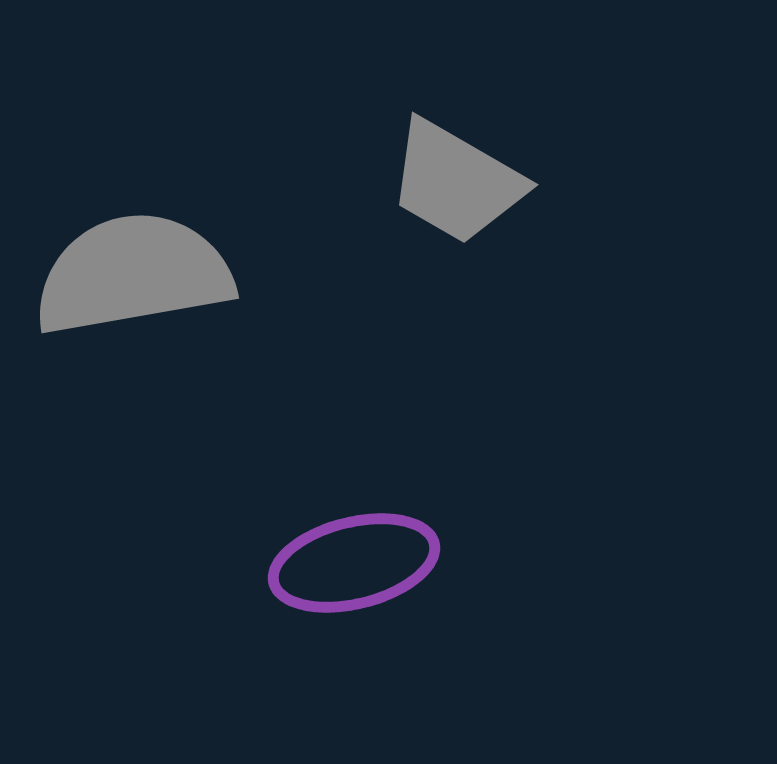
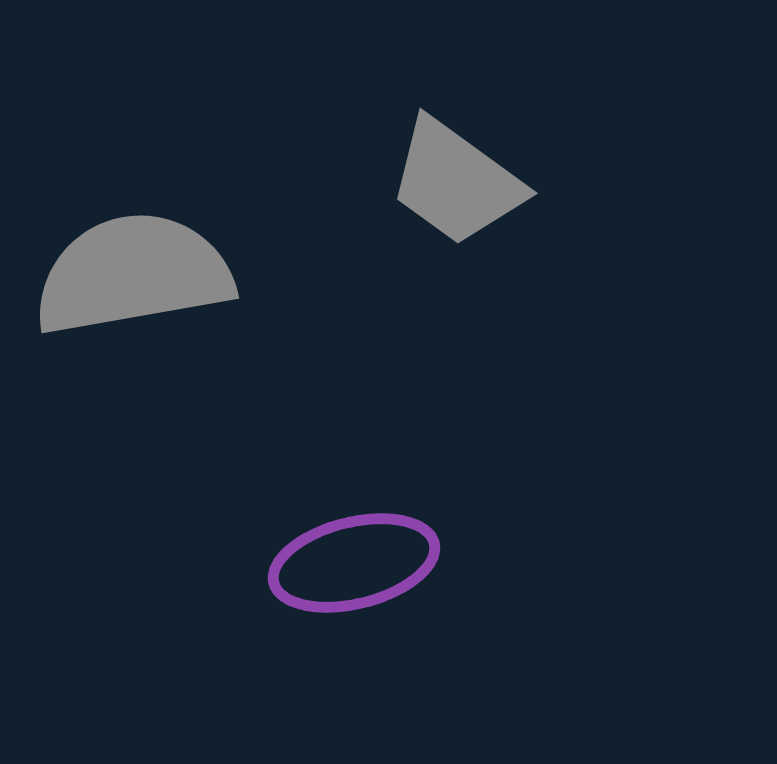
gray trapezoid: rotated 6 degrees clockwise
